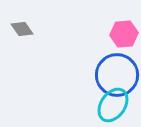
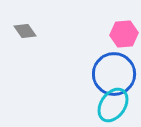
gray diamond: moved 3 px right, 2 px down
blue circle: moved 3 px left, 1 px up
